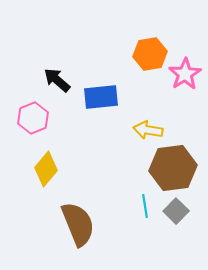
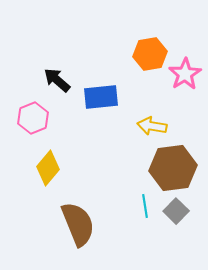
yellow arrow: moved 4 px right, 4 px up
yellow diamond: moved 2 px right, 1 px up
